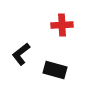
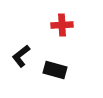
black L-shape: moved 2 px down
